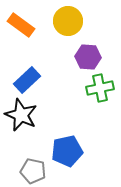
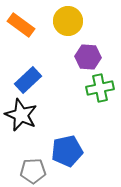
blue rectangle: moved 1 px right
gray pentagon: rotated 15 degrees counterclockwise
